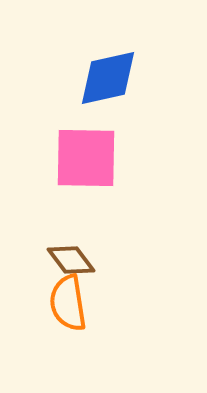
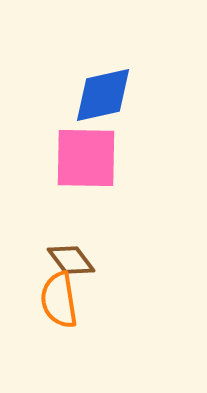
blue diamond: moved 5 px left, 17 px down
orange semicircle: moved 9 px left, 3 px up
